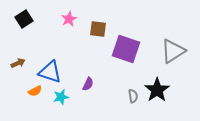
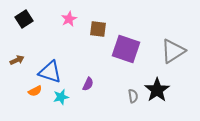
brown arrow: moved 1 px left, 3 px up
